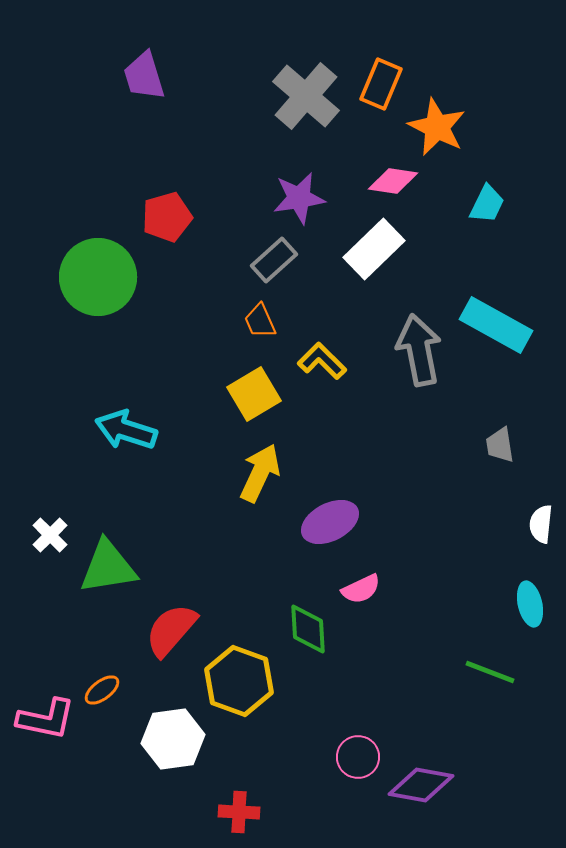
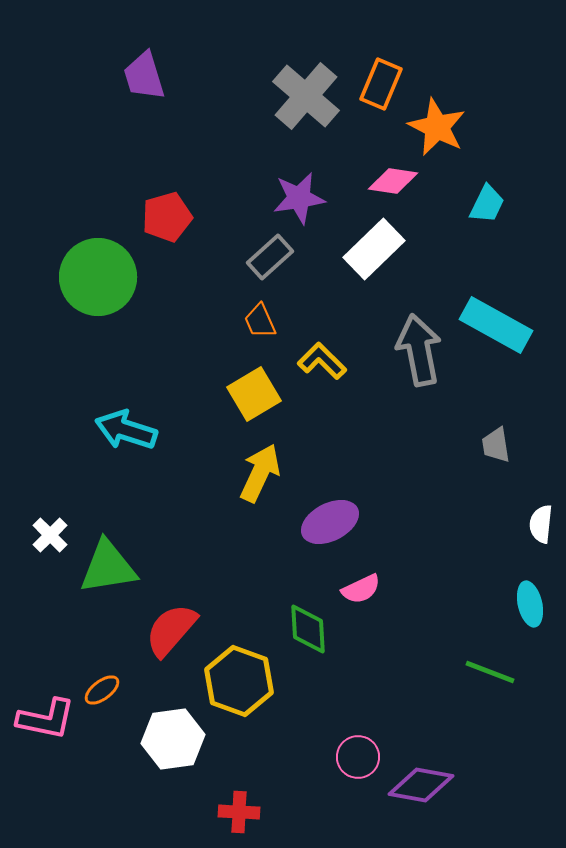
gray rectangle: moved 4 px left, 3 px up
gray trapezoid: moved 4 px left
